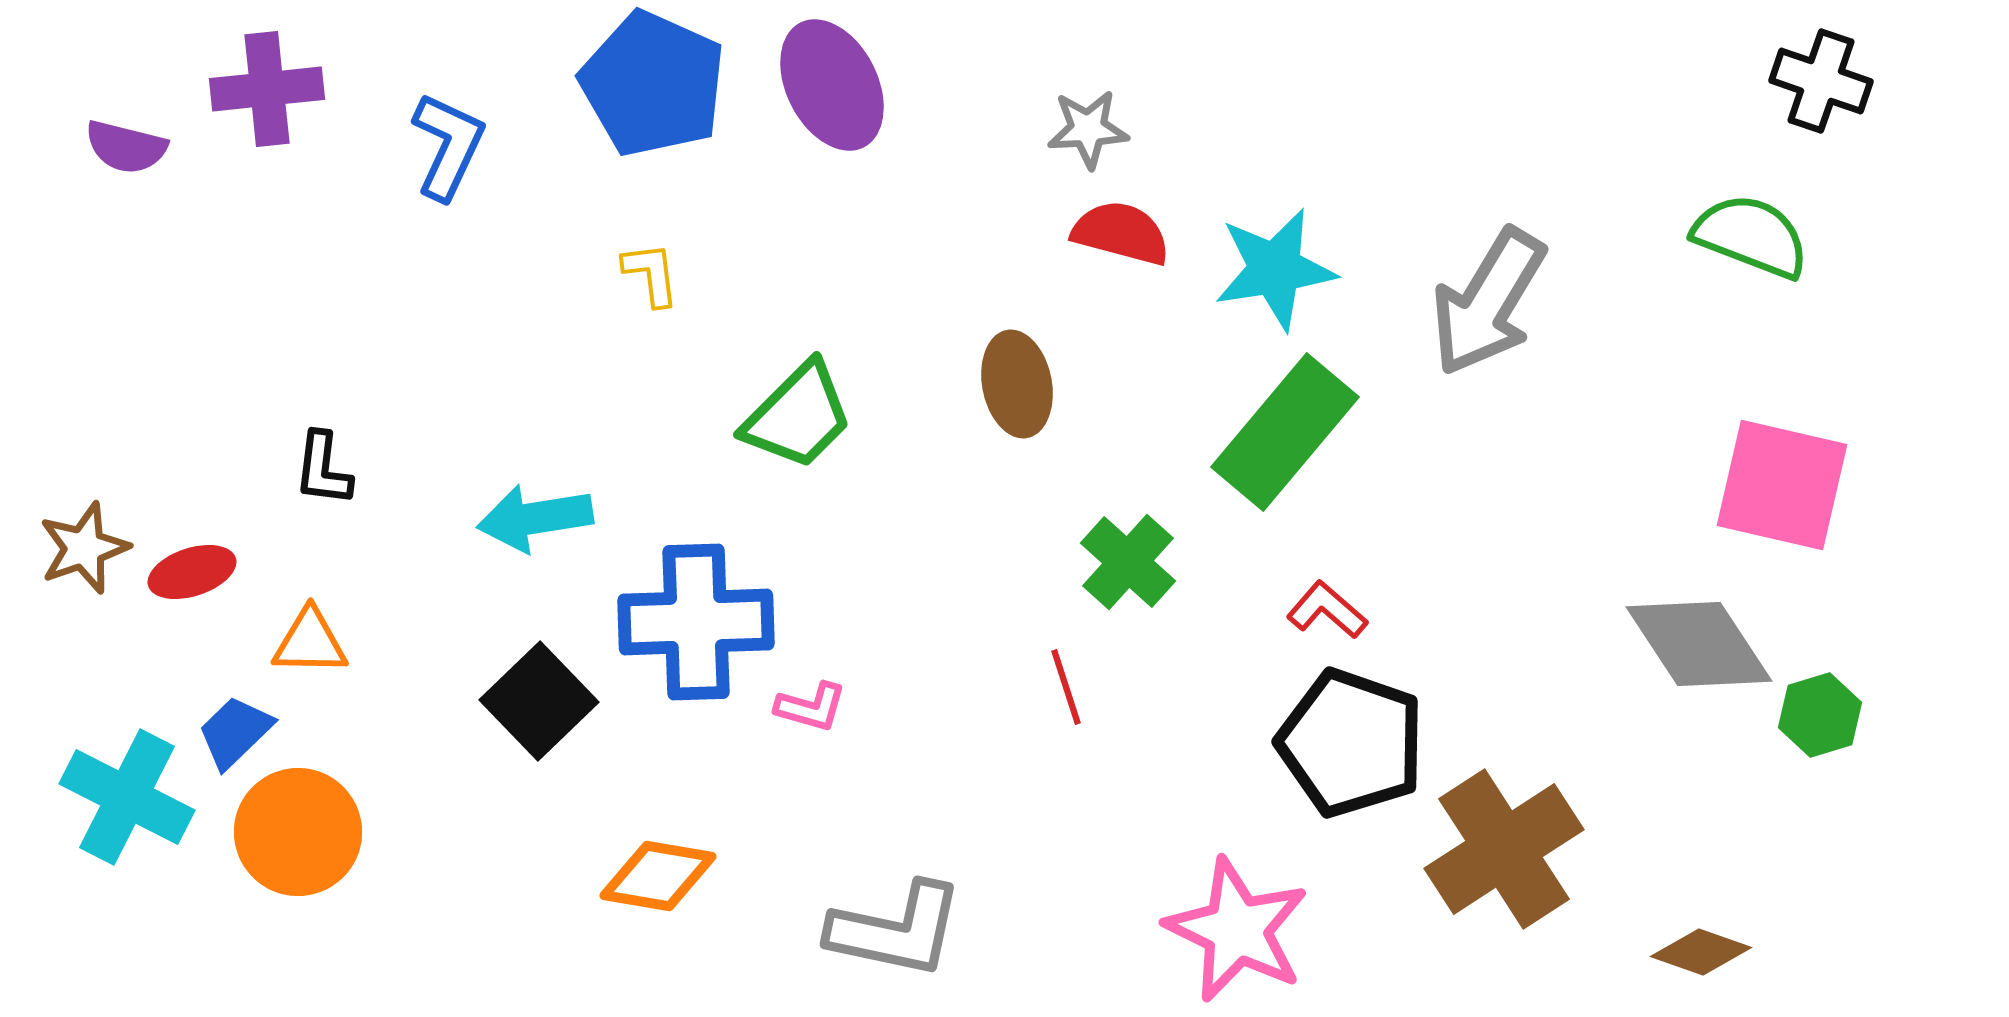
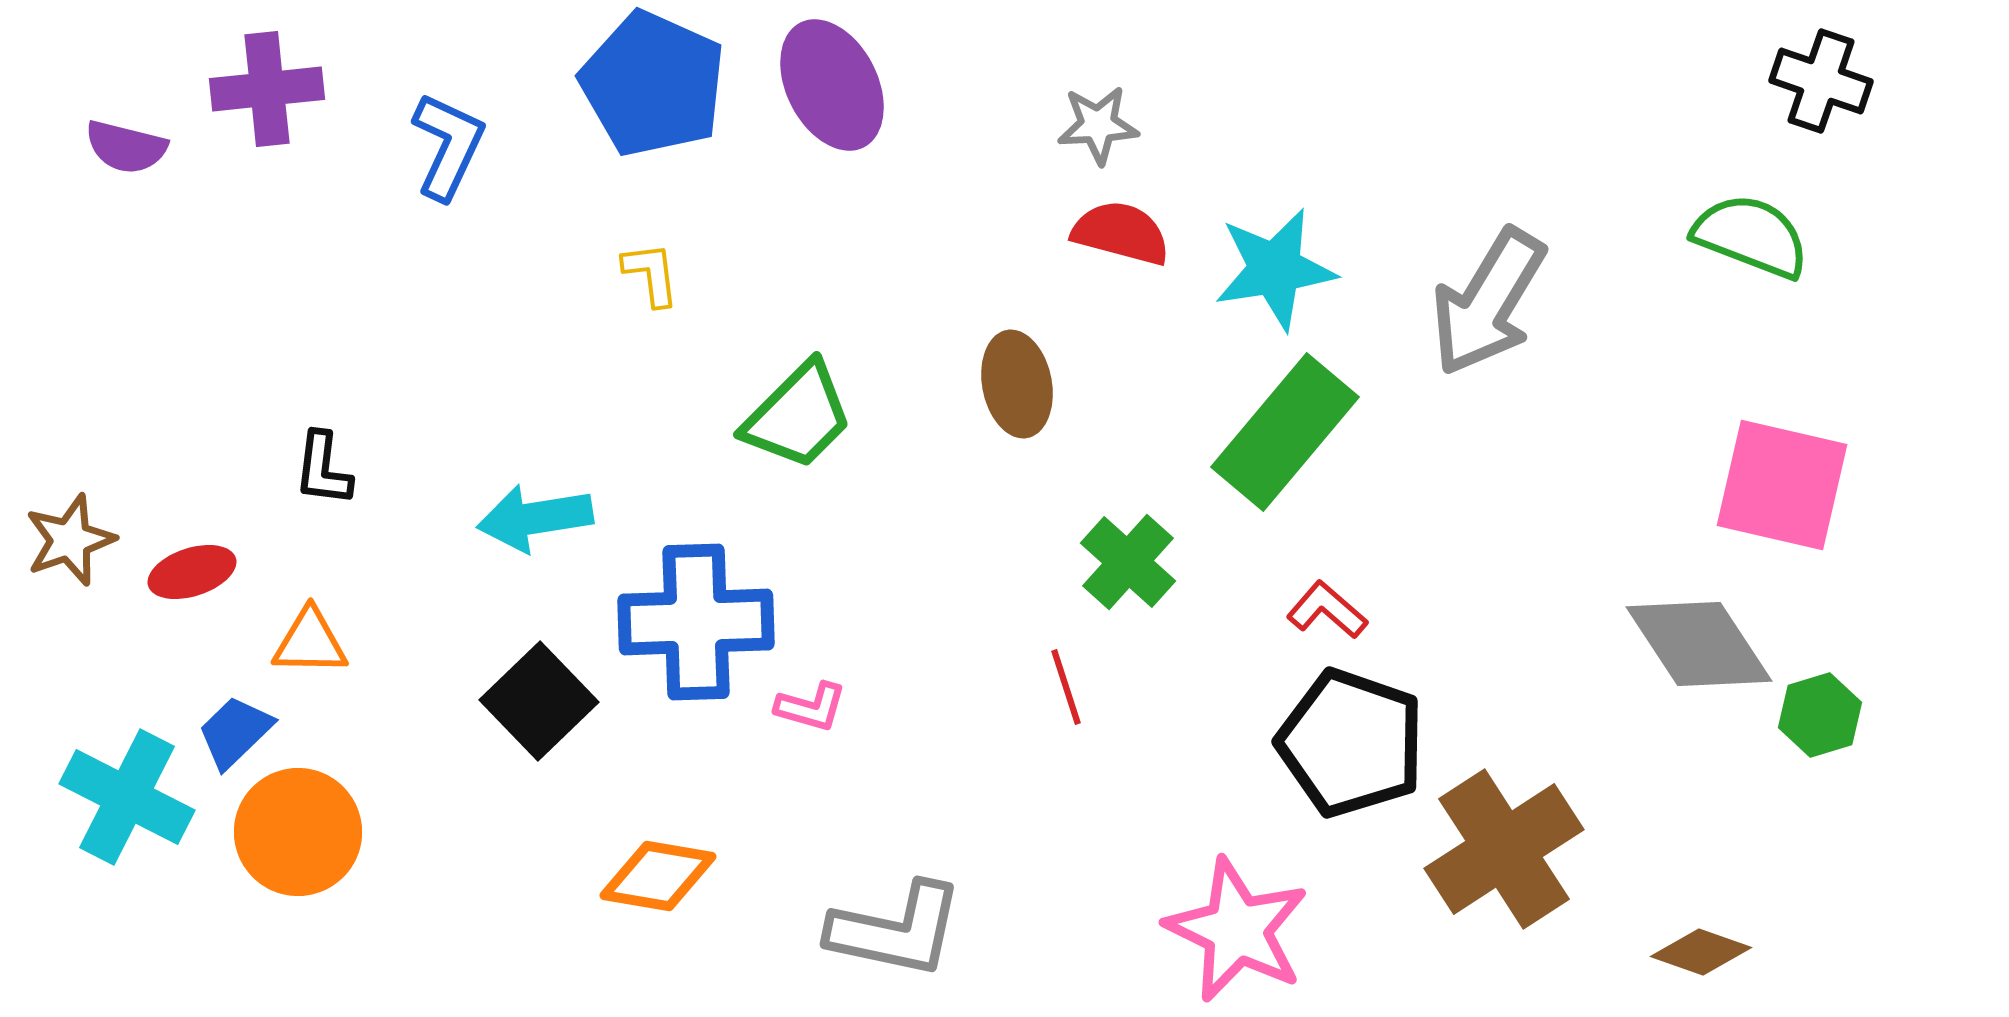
gray star: moved 10 px right, 4 px up
brown star: moved 14 px left, 8 px up
